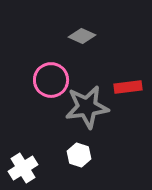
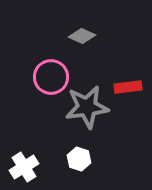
pink circle: moved 3 px up
white hexagon: moved 4 px down
white cross: moved 1 px right, 1 px up
